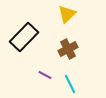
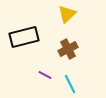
black rectangle: rotated 32 degrees clockwise
